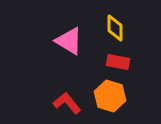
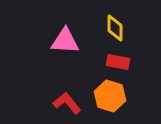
pink triangle: moved 4 px left; rotated 28 degrees counterclockwise
